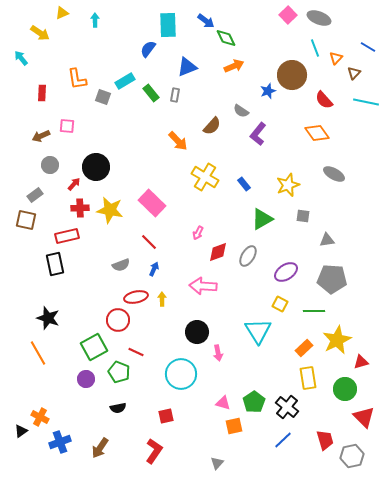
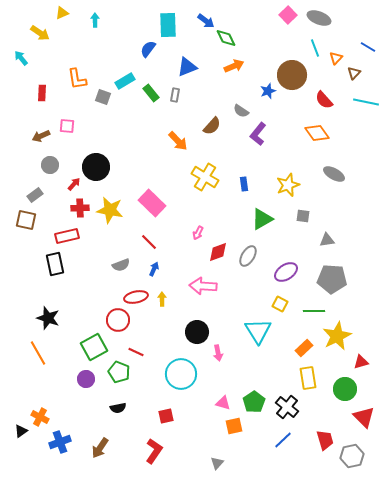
blue rectangle at (244, 184): rotated 32 degrees clockwise
yellow star at (337, 340): moved 4 px up
